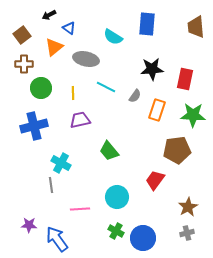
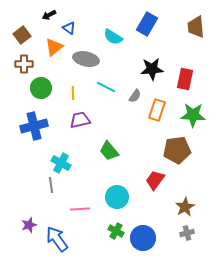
blue rectangle: rotated 25 degrees clockwise
brown star: moved 3 px left
purple star: rotated 21 degrees counterclockwise
